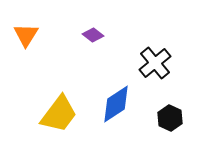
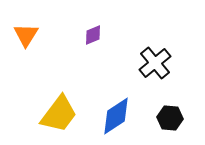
purple diamond: rotated 60 degrees counterclockwise
blue diamond: moved 12 px down
black hexagon: rotated 20 degrees counterclockwise
